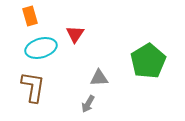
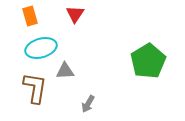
red triangle: moved 20 px up
gray triangle: moved 34 px left, 7 px up
brown L-shape: moved 2 px right, 1 px down
